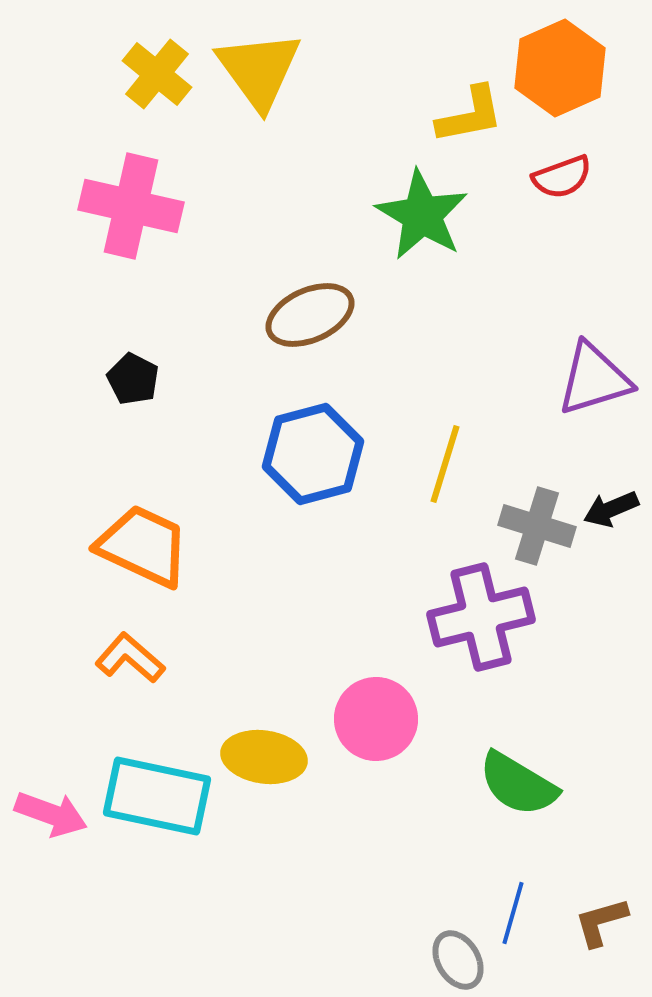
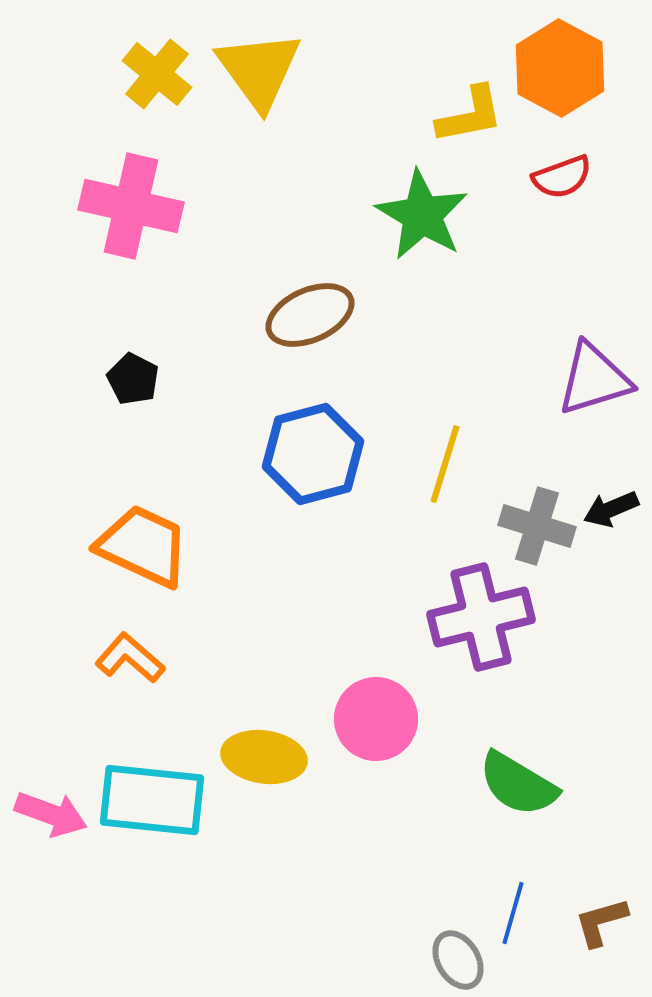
orange hexagon: rotated 8 degrees counterclockwise
cyan rectangle: moved 5 px left, 4 px down; rotated 6 degrees counterclockwise
